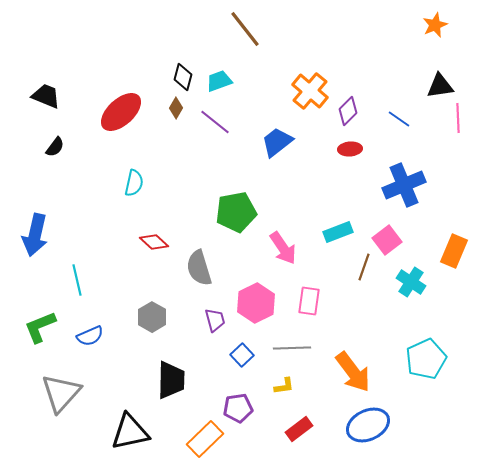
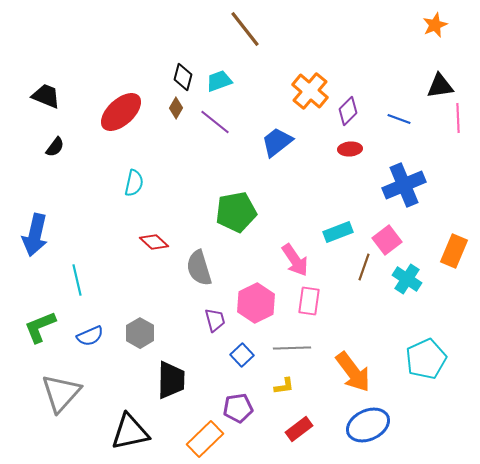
blue line at (399, 119): rotated 15 degrees counterclockwise
pink arrow at (283, 248): moved 12 px right, 12 px down
cyan cross at (411, 282): moved 4 px left, 3 px up
gray hexagon at (152, 317): moved 12 px left, 16 px down
